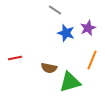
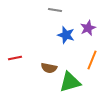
gray line: rotated 24 degrees counterclockwise
blue star: moved 2 px down
